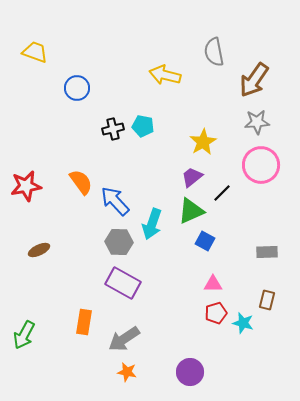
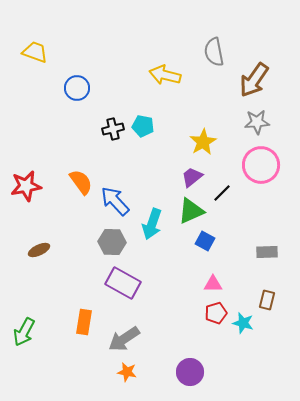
gray hexagon: moved 7 px left
green arrow: moved 3 px up
